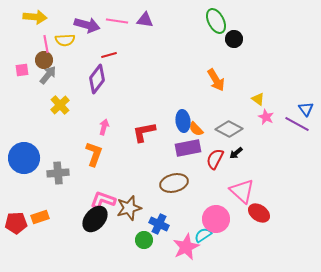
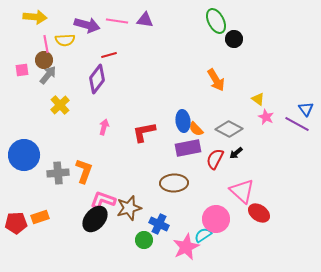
orange L-shape at (94, 154): moved 10 px left, 17 px down
blue circle at (24, 158): moved 3 px up
brown ellipse at (174, 183): rotated 12 degrees clockwise
